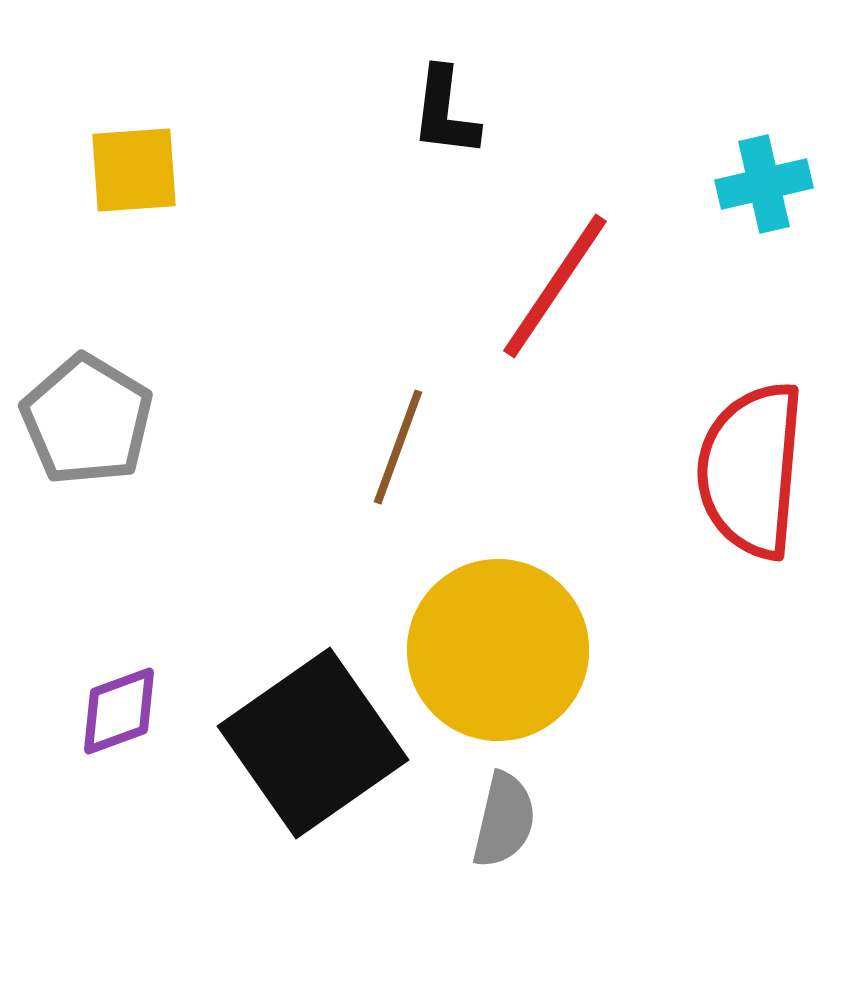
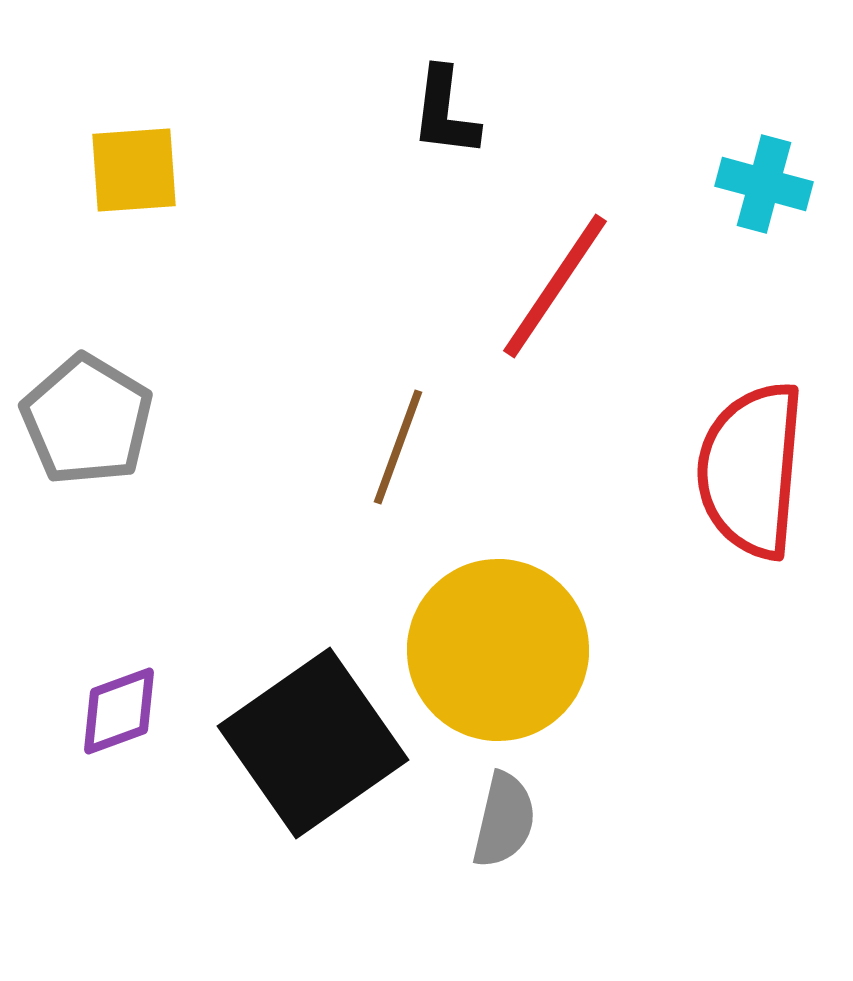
cyan cross: rotated 28 degrees clockwise
